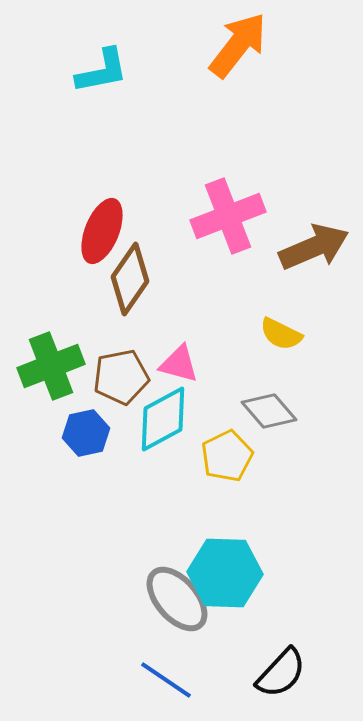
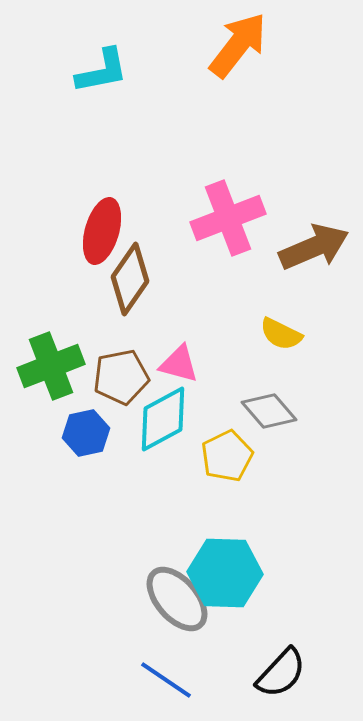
pink cross: moved 2 px down
red ellipse: rotated 6 degrees counterclockwise
